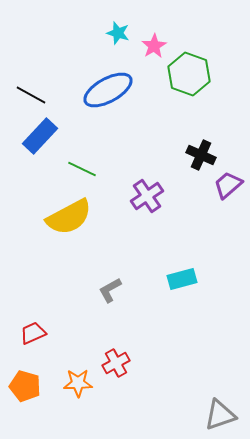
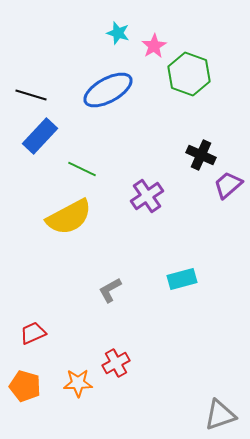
black line: rotated 12 degrees counterclockwise
